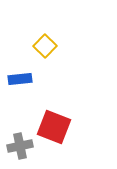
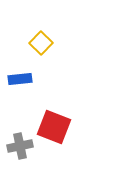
yellow square: moved 4 px left, 3 px up
